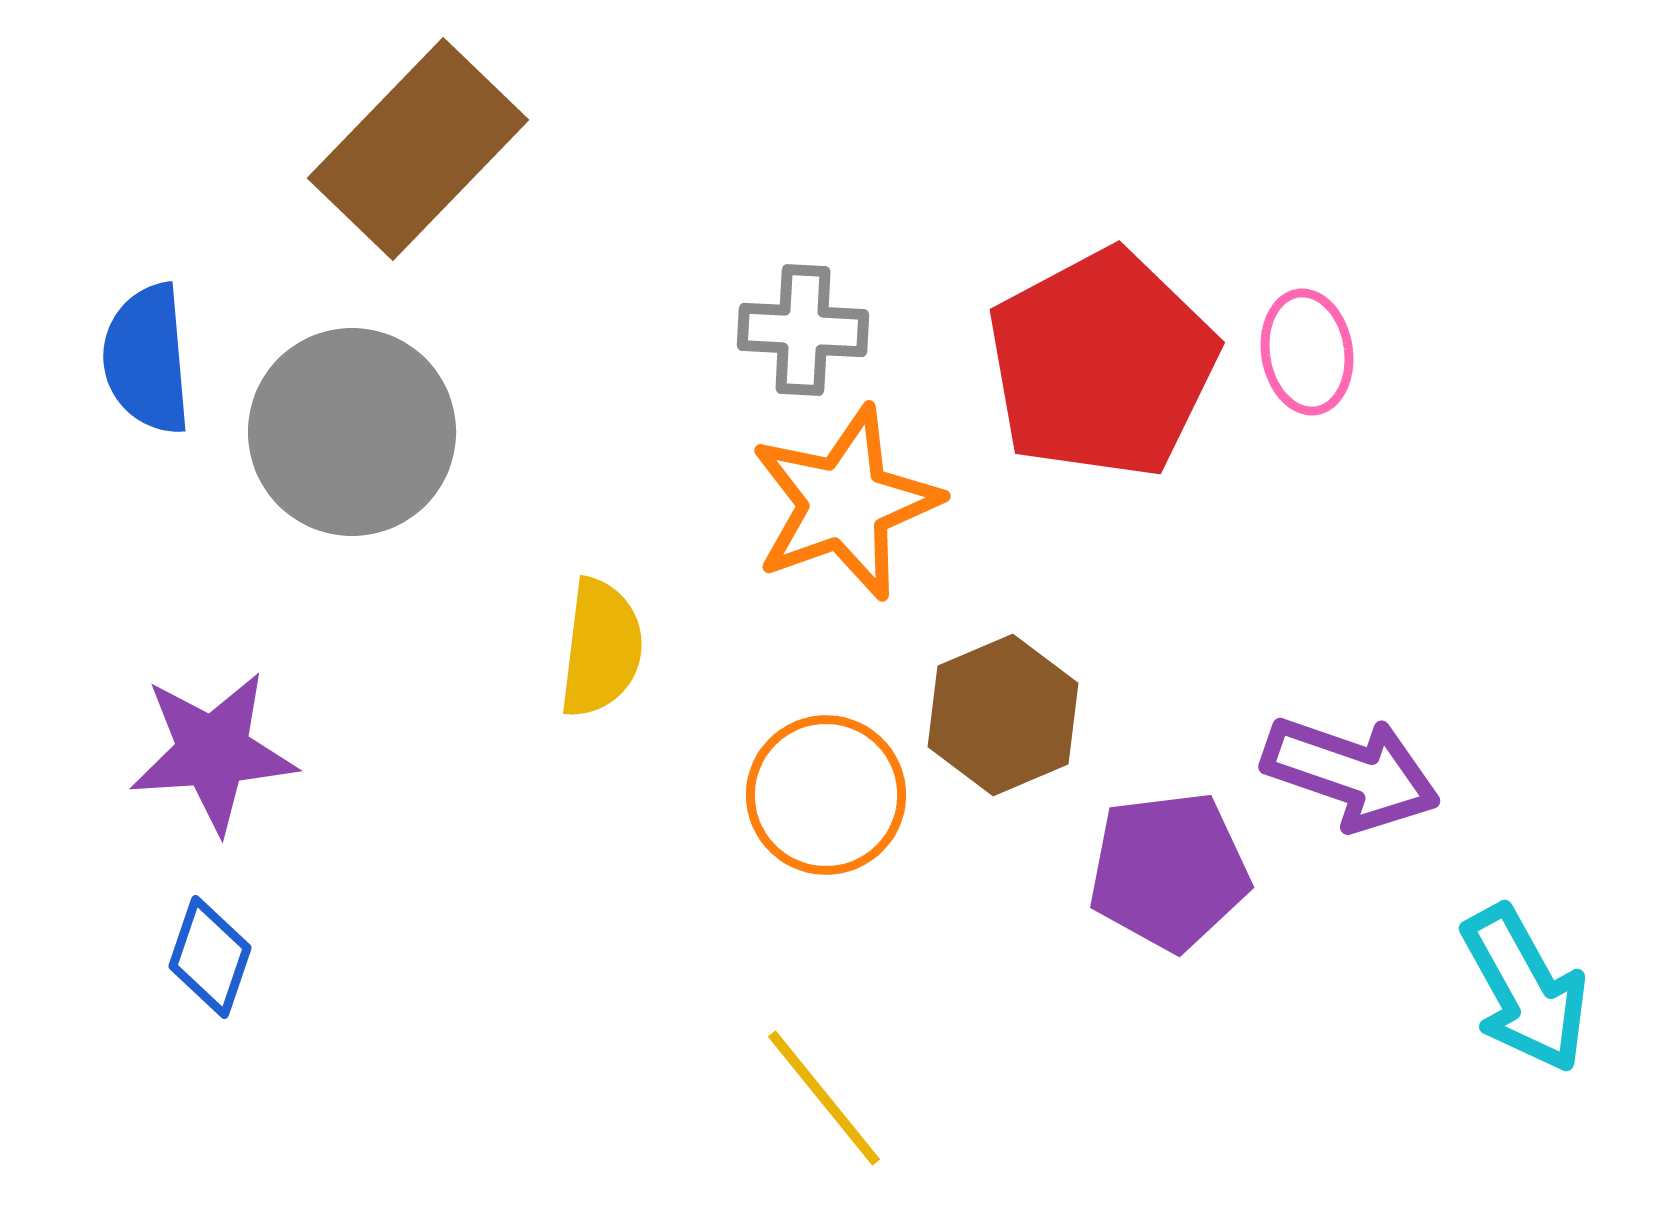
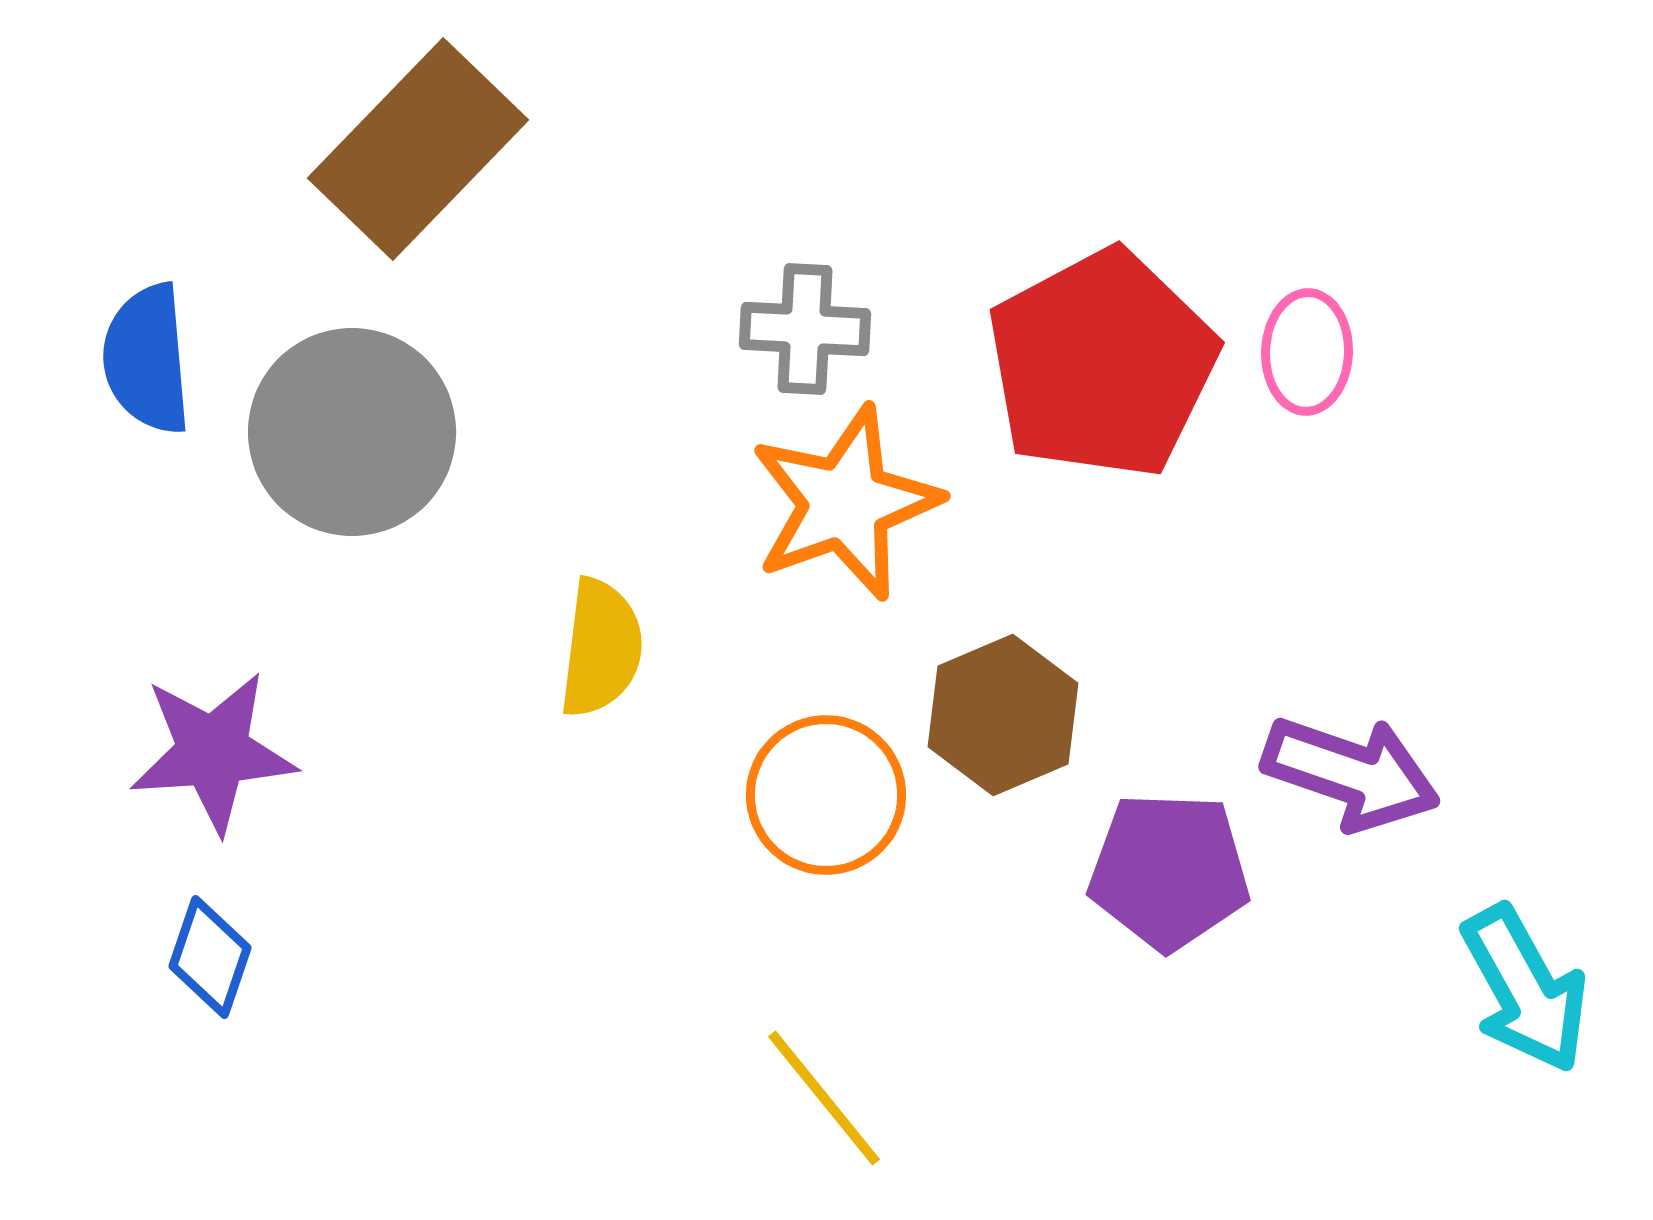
gray cross: moved 2 px right, 1 px up
pink ellipse: rotated 11 degrees clockwise
purple pentagon: rotated 9 degrees clockwise
